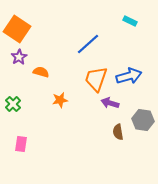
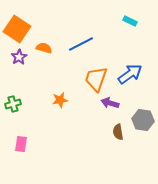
blue line: moved 7 px left; rotated 15 degrees clockwise
orange semicircle: moved 3 px right, 24 px up
blue arrow: moved 1 px right, 2 px up; rotated 20 degrees counterclockwise
green cross: rotated 28 degrees clockwise
